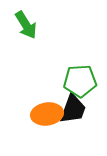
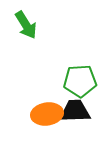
black trapezoid: moved 2 px right, 2 px down; rotated 112 degrees counterclockwise
